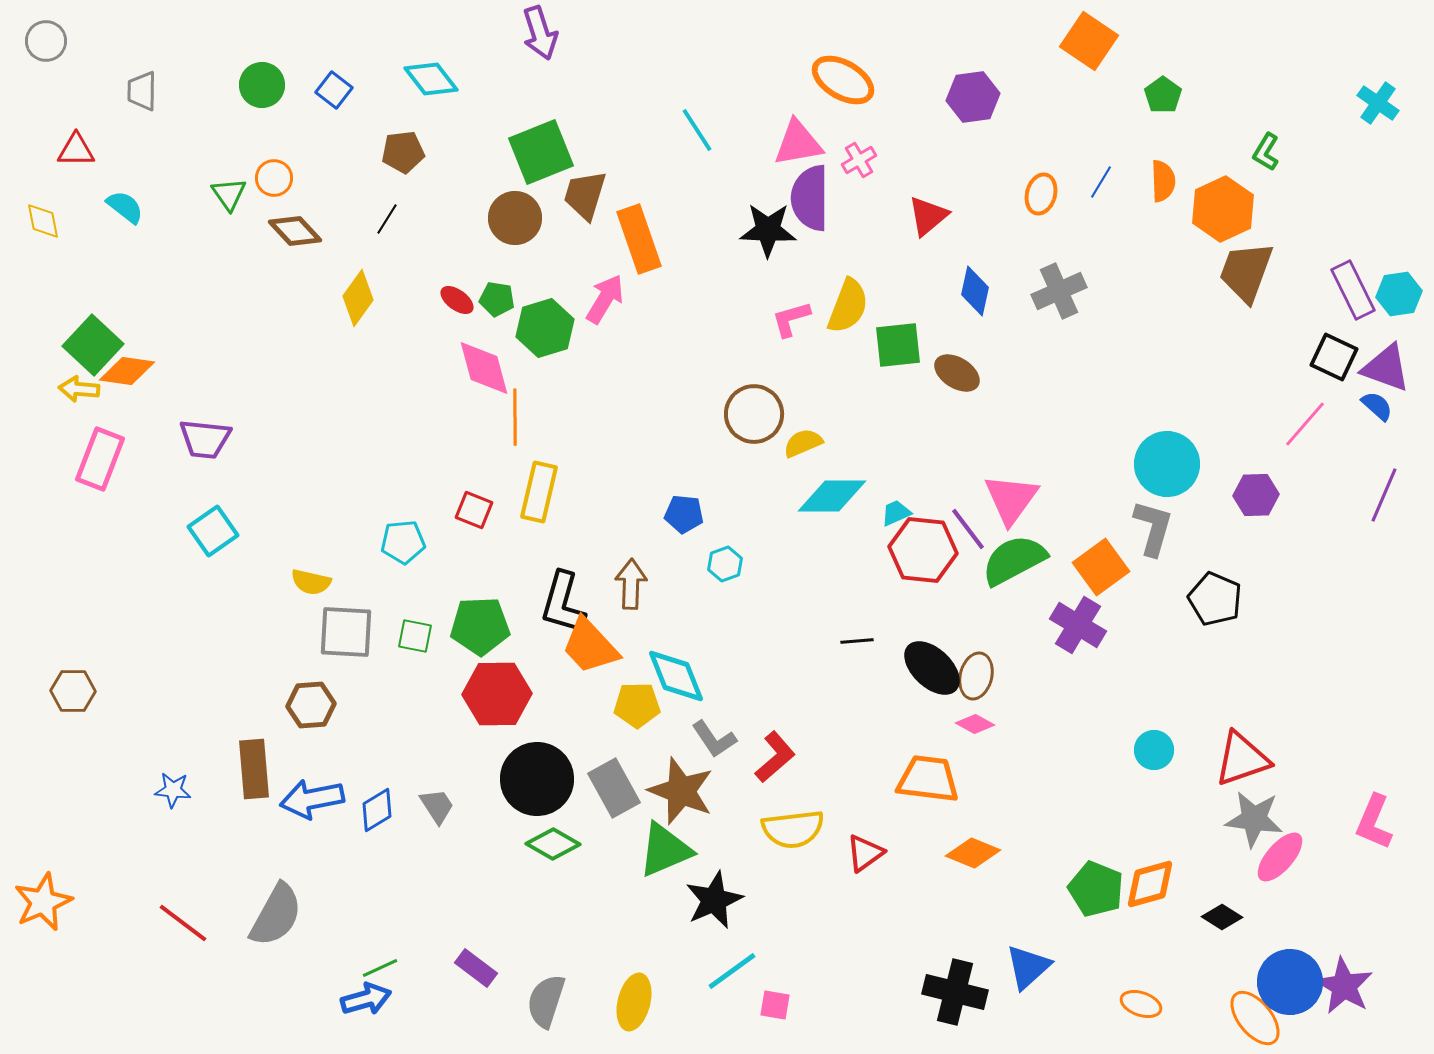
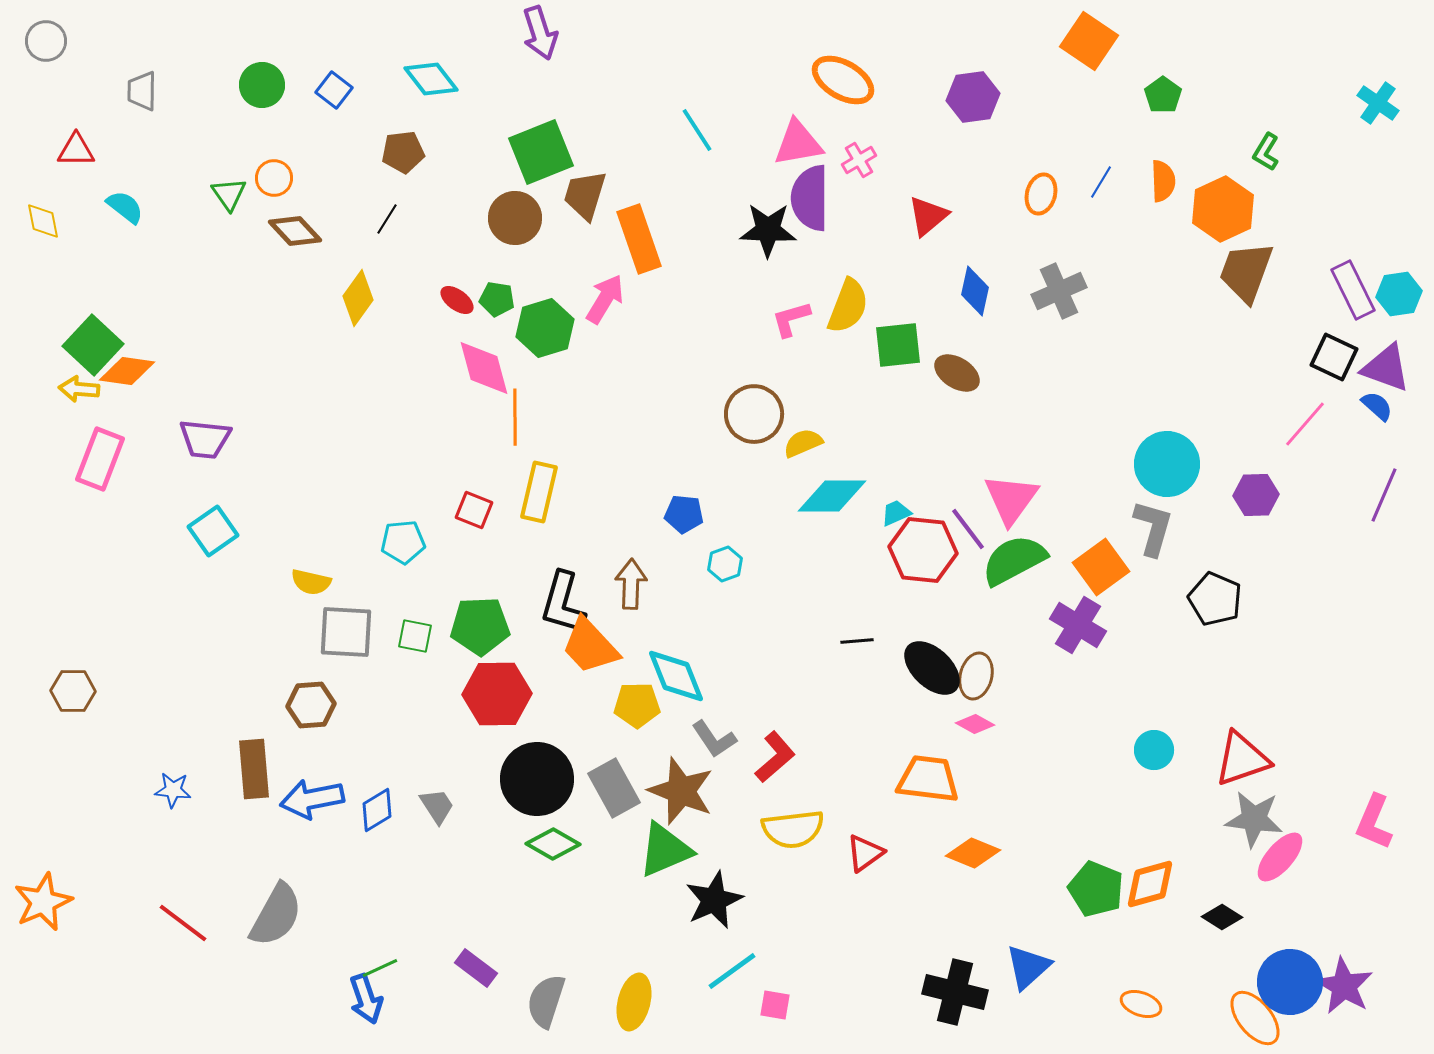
blue arrow at (366, 999): rotated 87 degrees clockwise
